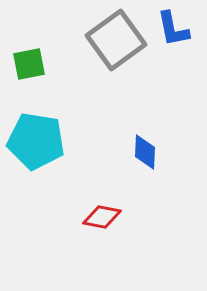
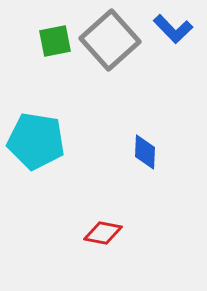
blue L-shape: rotated 33 degrees counterclockwise
gray square: moved 6 px left; rotated 6 degrees counterclockwise
green square: moved 26 px right, 23 px up
red diamond: moved 1 px right, 16 px down
